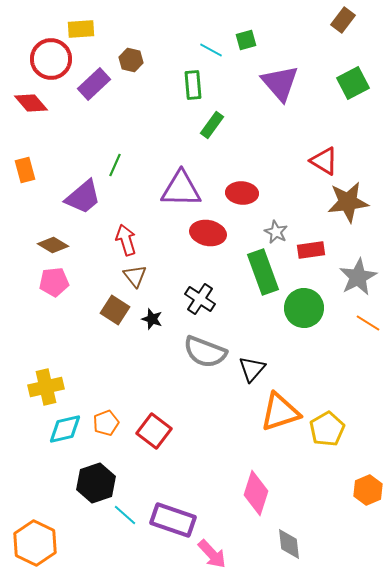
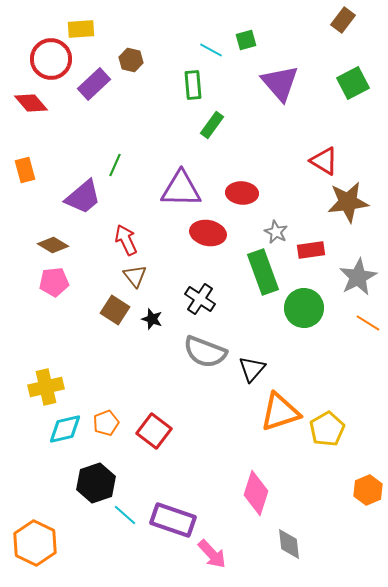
red arrow at (126, 240): rotated 8 degrees counterclockwise
